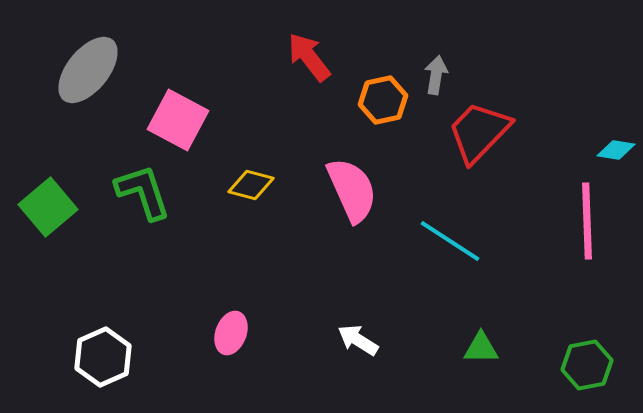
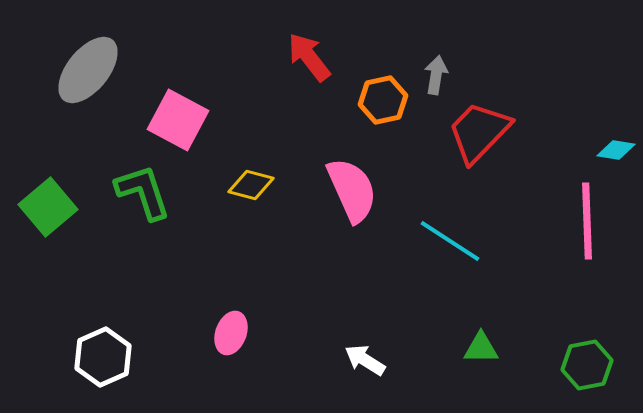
white arrow: moved 7 px right, 20 px down
